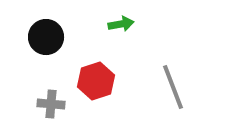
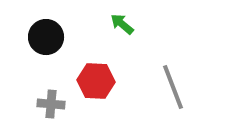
green arrow: moved 1 px right; rotated 130 degrees counterclockwise
red hexagon: rotated 21 degrees clockwise
